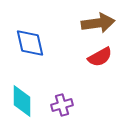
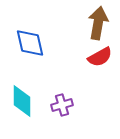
brown arrow: rotated 72 degrees counterclockwise
